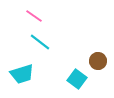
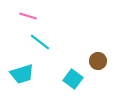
pink line: moved 6 px left; rotated 18 degrees counterclockwise
cyan square: moved 4 px left
